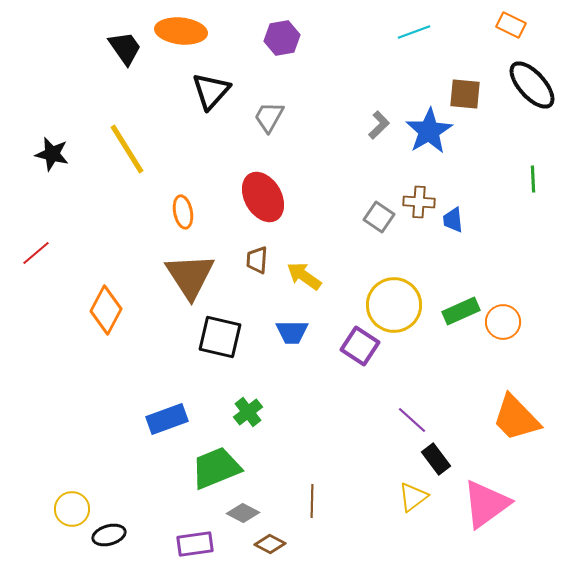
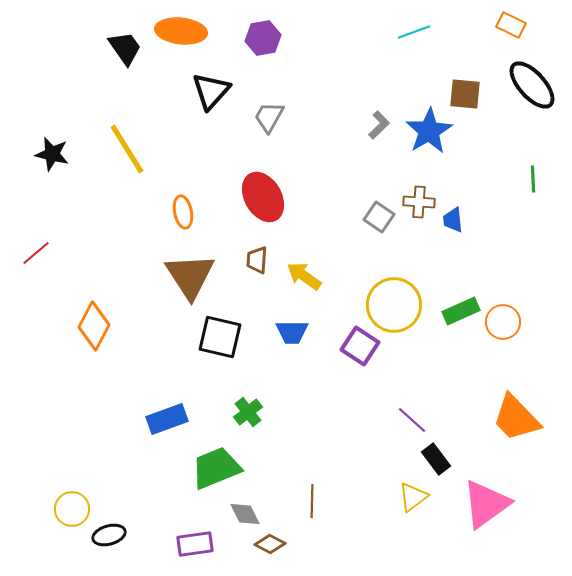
purple hexagon at (282, 38): moved 19 px left
orange diamond at (106, 310): moved 12 px left, 16 px down
gray diamond at (243, 513): moved 2 px right, 1 px down; rotated 36 degrees clockwise
